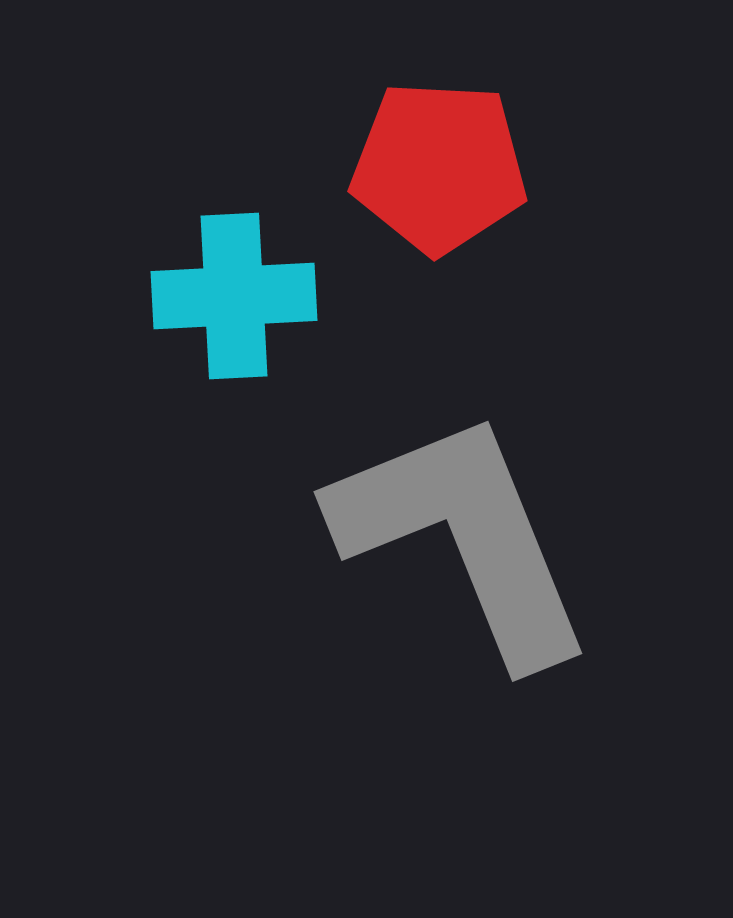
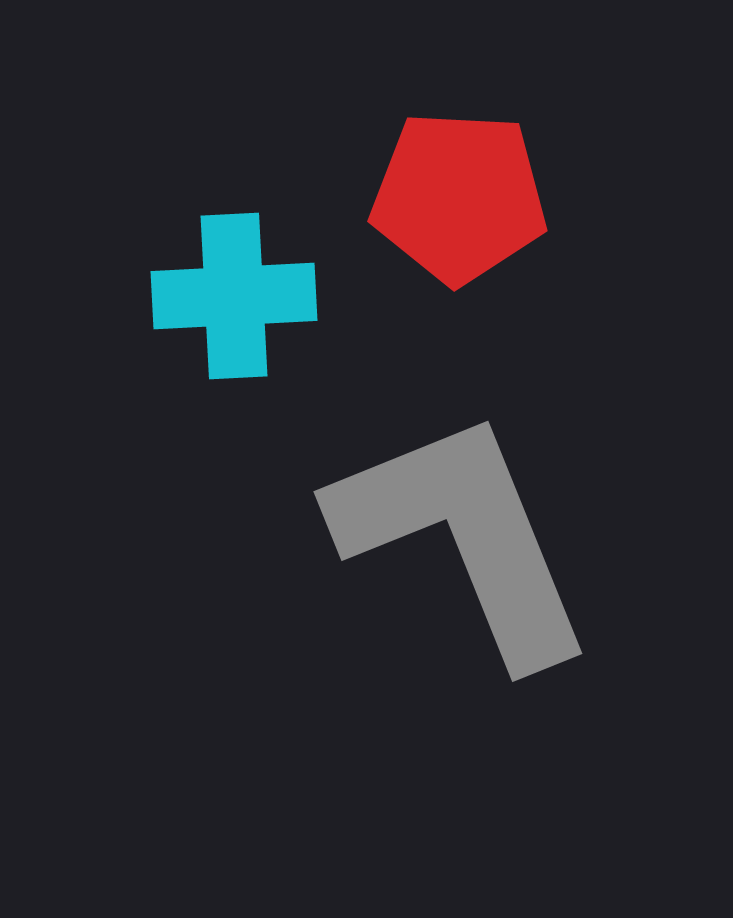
red pentagon: moved 20 px right, 30 px down
